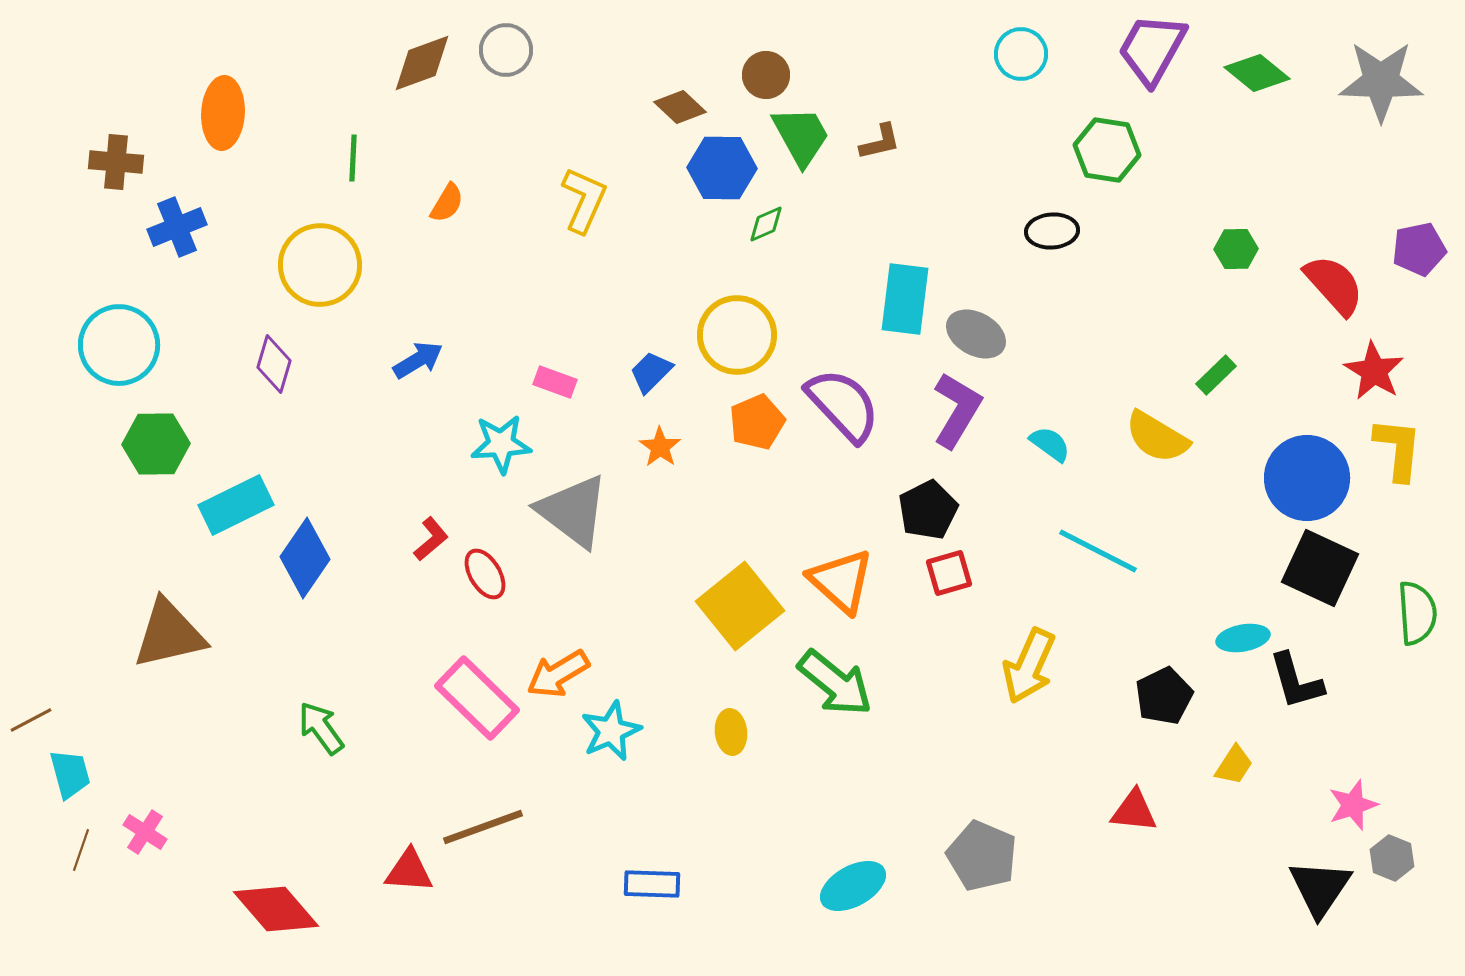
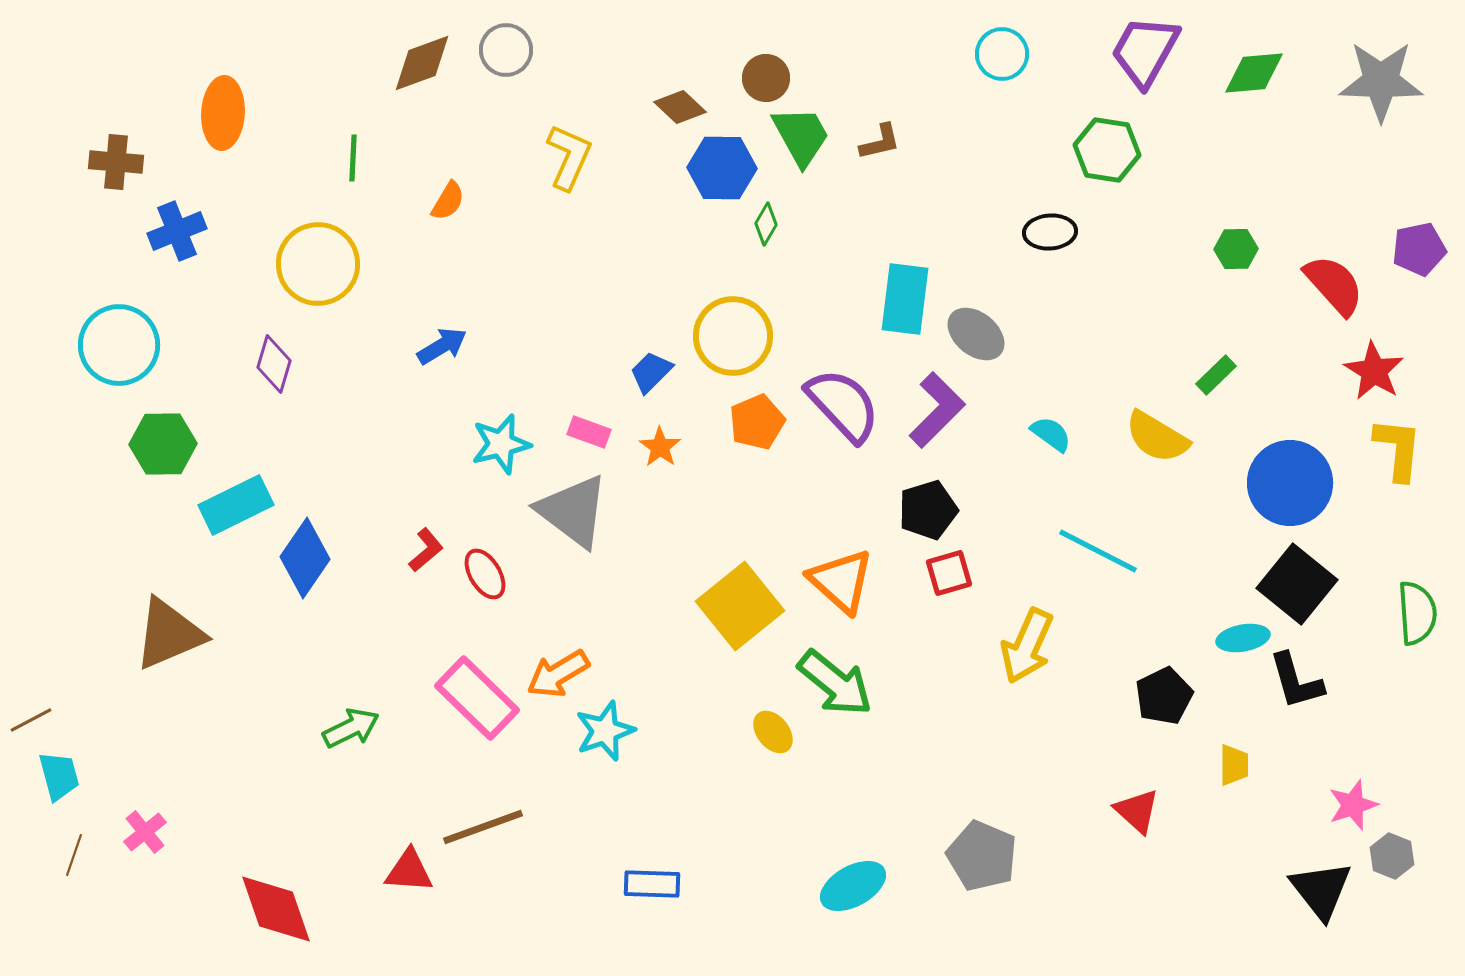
purple trapezoid at (1152, 49): moved 7 px left, 2 px down
cyan circle at (1021, 54): moved 19 px left
green diamond at (1257, 73): moved 3 px left; rotated 44 degrees counterclockwise
brown circle at (766, 75): moved 3 px down
yellow L-shape at (584, 200): moved 15 px left, 43 px up
orange semicircle at (447, 203): moved 1 px right, 2 px up
green diamond at (766, 224): rotated 36 degrees counterclockwise
blue cross at (177, 227): moved 4 px down
black ellipse at (1052, 231): moved 2 px left, 1 px down
yellow circle at (320, 265): moved 2 px left, 1 px up
gray ellipse at (976, 334): rotated 10 degrees clockwise
yellow circle at (737, 335): moved 4 px left, 1 px down
blue arrow at (418, 360): moved 24 px right, 14 px up
pink rectangle at (555, 382): moved 34 px right, 50 px down
purple L-shape at (957, 410): moved 20 px left; rotated 14 degrees clockwise
green hexagon at (156, 444): moved 7 px right
cyan star at (501, 444): rotated 10 degrees counterclockwise
cyan semicircle at (1050, 444): moved 1 px right, 10 px up
blue circle at (1307, 478): moved 17 px left, 5 px down
black pentagon at (928, 510): rotated 10 degrees clockwise
red L-shape at (431, 539): moved 5 px left, 11 px down
black square at (1320, 568): moved 23 px left, 16 px down; rotated 14 degrees clockwise
brown triangle at (169, 634): rotated 10 degrees counterclockwise
yellow arrow at (1029, 666): moved 2 px left, 20 px up
green arrow at (321, 728): moved 30 px right; rotated 100 degrees clockwise
cyan star at (611, 731): moved 6 px left; rotated 4 degrees clockwise
yellow ellipse at (731, 732): moved 42 px right; rotated 33 degrees counterclockwise
yellow trapezoid at (1234, 765): rotated 33 degrees counterclockwise
cyan trapezoid at (70, 774): moved 11 px left, 2 px down
red triangle at (1134, 811): moved 3 px right; rotated 36 degrees clockwise
pink cross at (145, 832): rotated 18 degrees clockwise
brown line at (81, 850): moved 7 px left, 5 px down
gray hexagon at (1392, 858): moved 2 px up
black triangle at (1320, 888): moved 1 px right, 2 px down; rotated 12 degrees counterclockwise
red diamond at (276, 909): rotated 22 degrees clockwise
